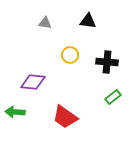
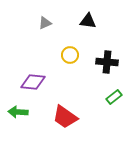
gray triangle: rotated 32 degrees counterclockwise
green rectangle: moved 1 px right
green arrow: moved 3 px right
